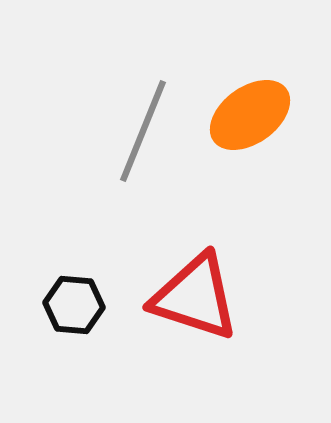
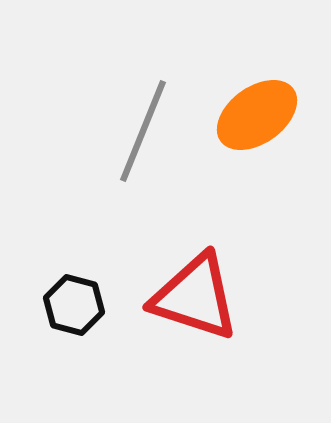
orange ellipse: moved 7 px right
black hexagon: rotated 10 degrees clockwise
